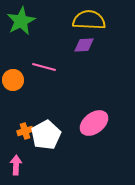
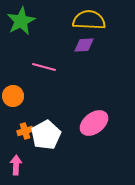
orange circle: moved 16 px down
